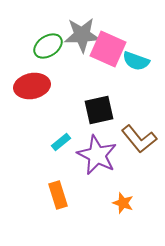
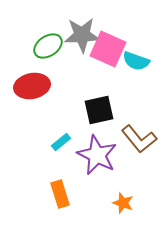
orange rectangle: moved 2 px right, 1 px up
